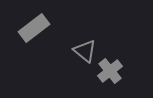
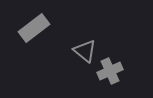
gray cross: rotated 15 degrees clockwise
